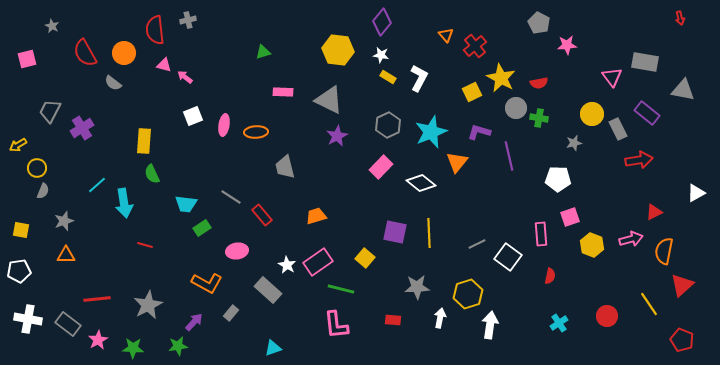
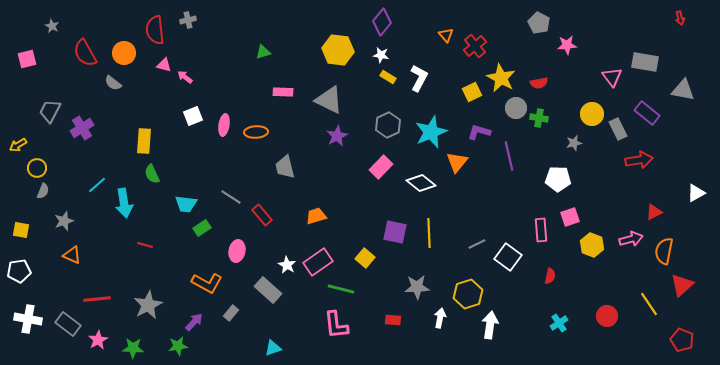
pink rectangle at (541, 234): moved 4 px up
pink ellipse at (237, 251): rotated 70 degrees counterclockwise
orange triangle at (66, 255): moved 6 px right; rotated 24 degrees clockwise
